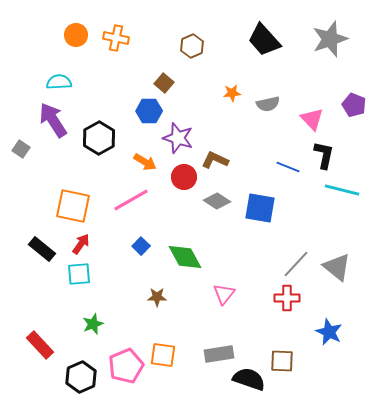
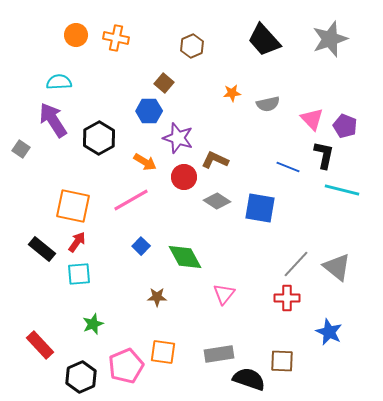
purple pentagon at (354, 105): moved 9 px left, 21 px down
red arrow at (81, 244): moved 4 px left, 2 px up
orange square at (163, 355): moved 3 px up
